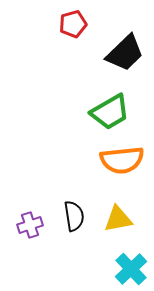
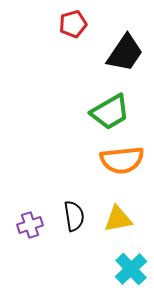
black trapezoid: rotated 12 degrees counterclockwise
